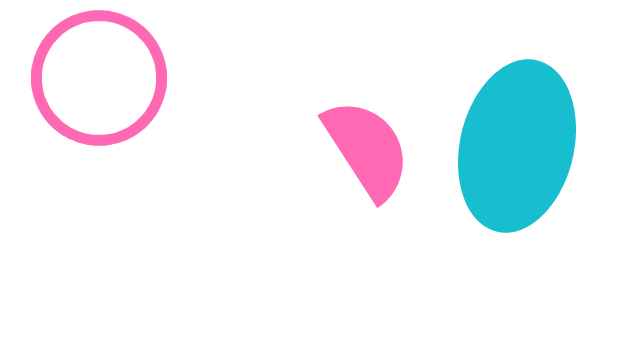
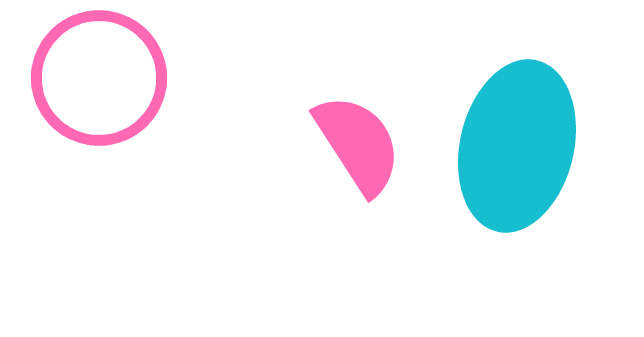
pink semicircle: moved 9 px left, 5 px up
